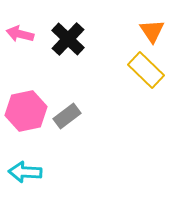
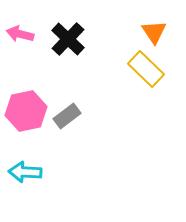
orange triangle: moved 2 px right, 1 px down
yellow rectangle: moved 1 px up
